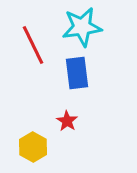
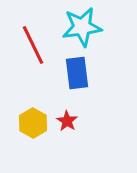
yellow hexagon: moved 24 px up
